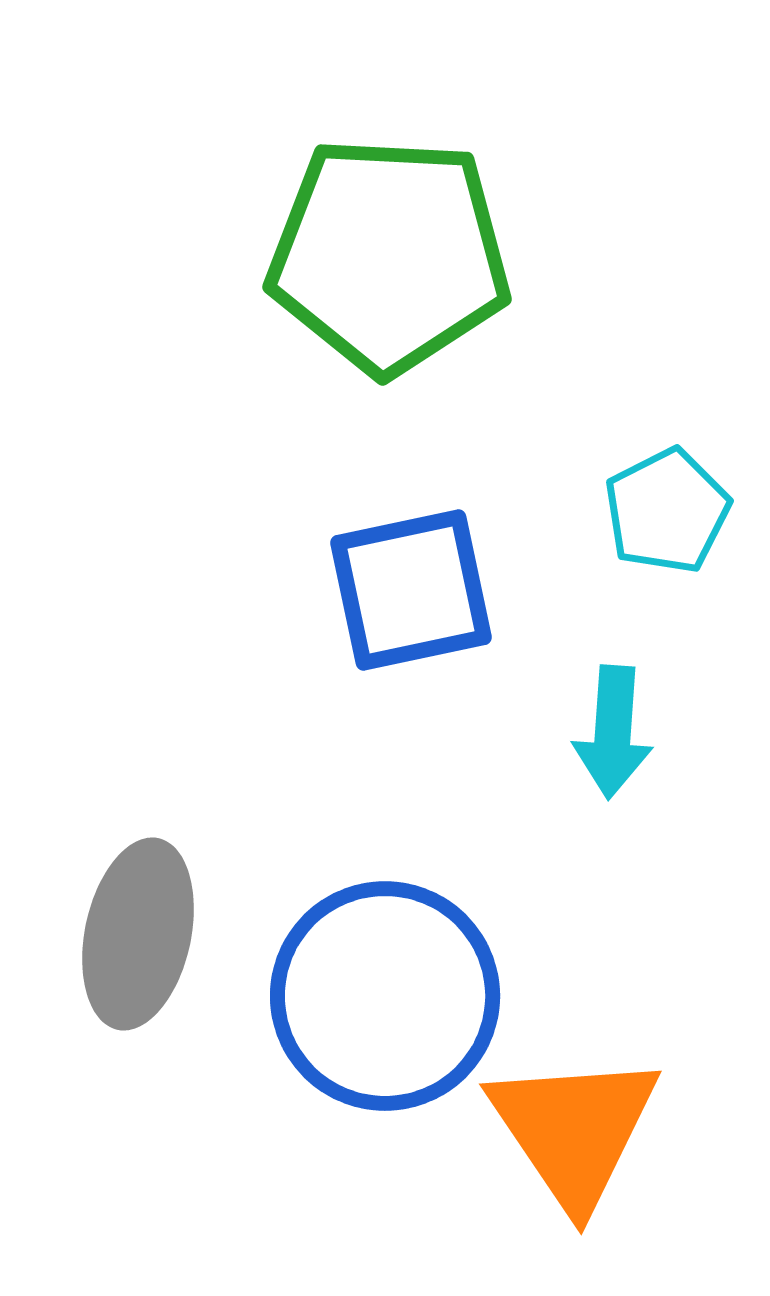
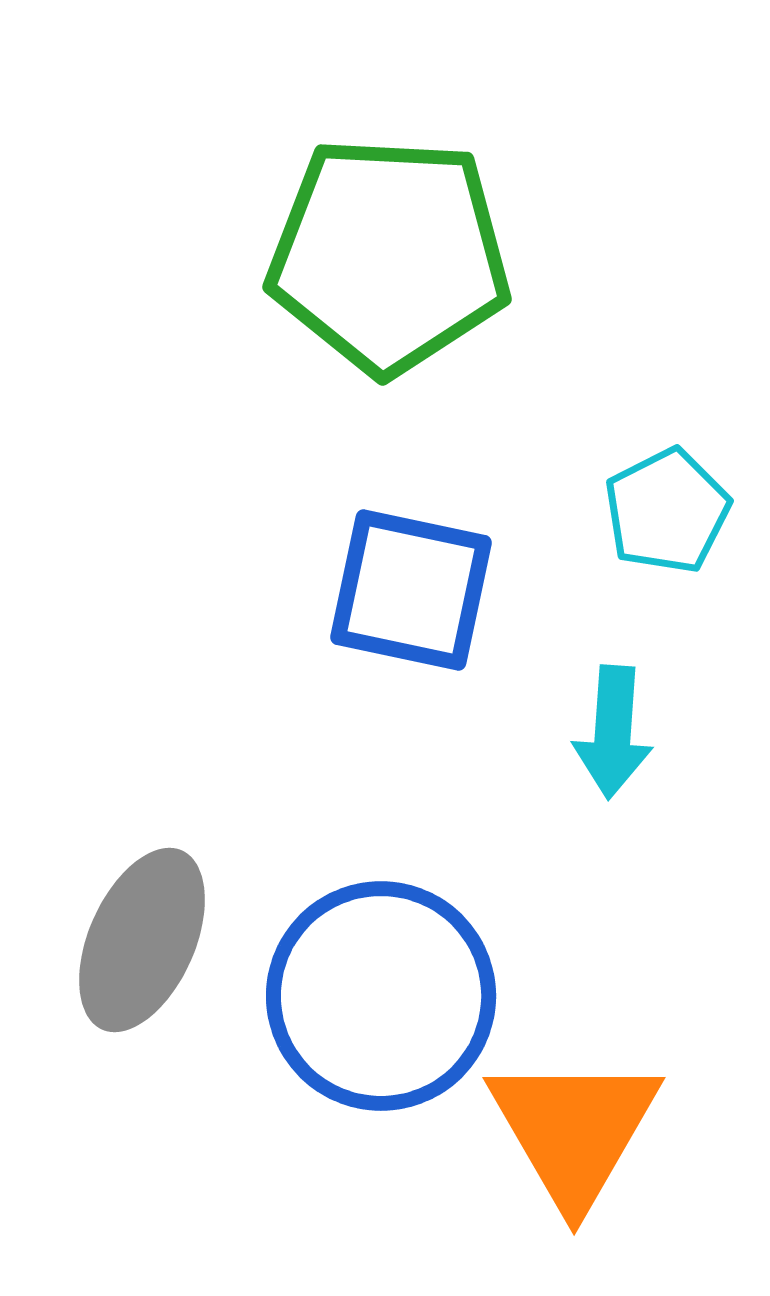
blue square: rotated 24 degrees clockwise
gray ellipse: moved 4 px right, 6 px down; rotated 12 degrees clockwise
blue circle: moved 4 px left
orange triangle: rotated 4 degrees clockwise
